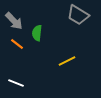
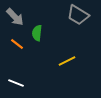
gray arrow: moved 1 px right, 4 px up
